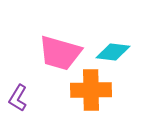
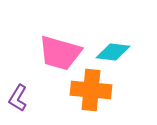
orange cross: rotated 6 degrees clockwise
